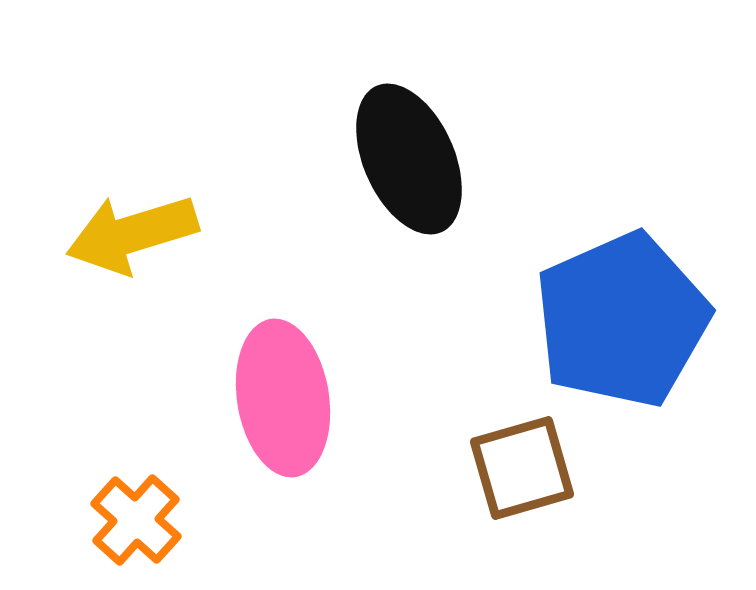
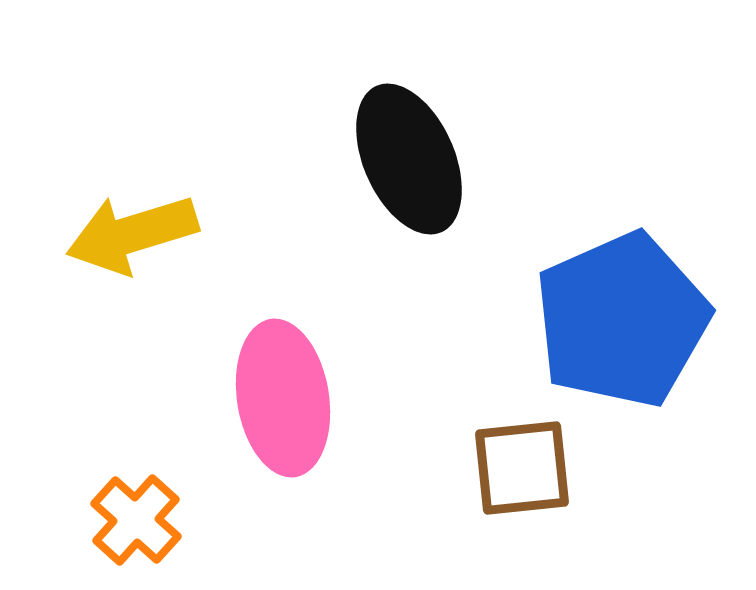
brown square: rotated 10 degrees clockwise
